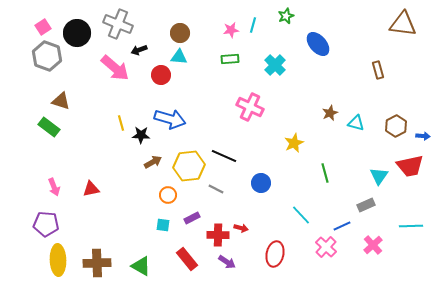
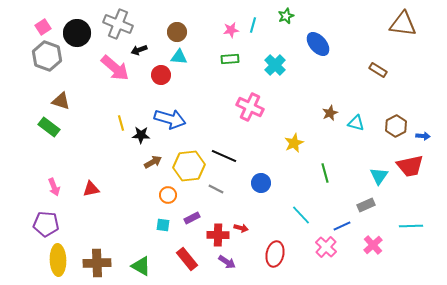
brown circle at (180, 33): moved 3 px left, 1 px up
brown rectangle at (378, 70): rotated 42 degrees counterclockwise
